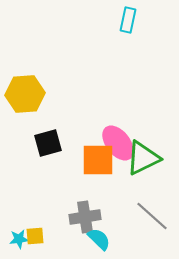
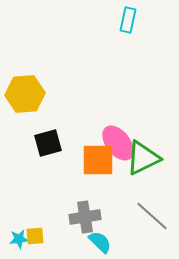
cyan semicircle: moved 1 px right, 3 px down
